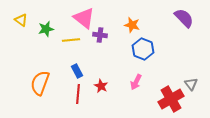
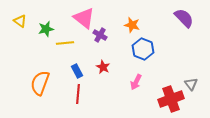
yellow triangle: moved 1 px left, 1 px down
purple cross: rotated 24 degrees clockwise
yellow line: moved 6 px left, 3 px down
red star: moved 2 px right, 19 px up
red cross: rotated 10 degrees clockwise
